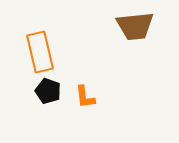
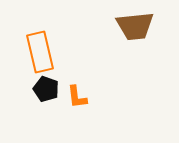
black pentagon: moved 2 px left, 2 px up
orange L-shape: moved 8 px left
